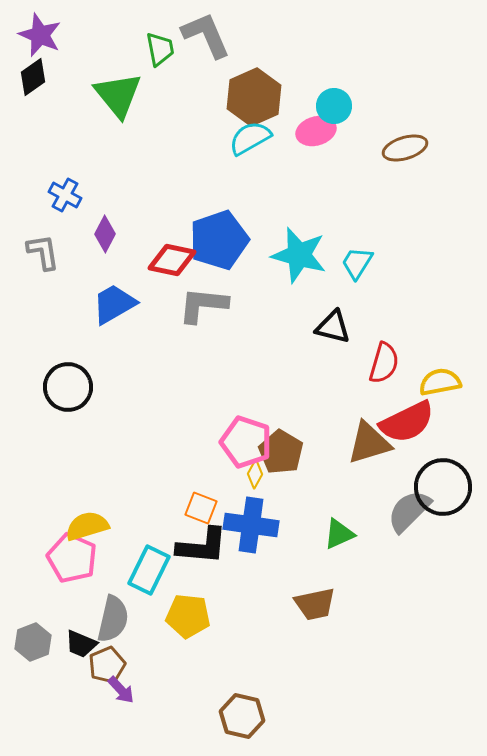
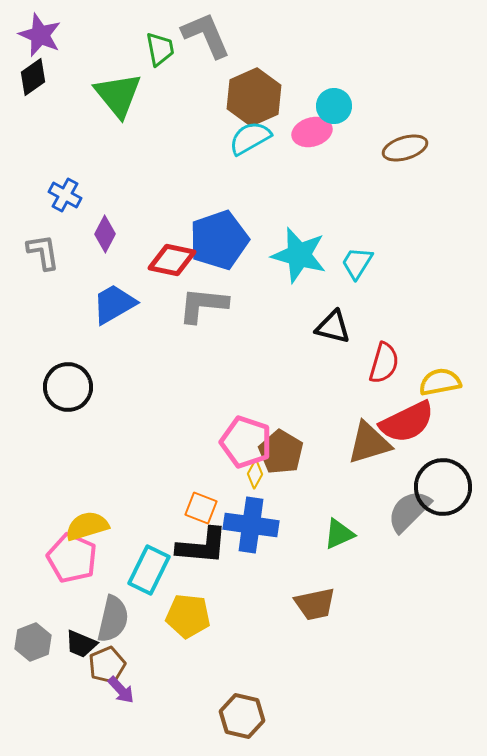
pink ellipse at (316, 131): moved 4 px left, 1 px down
